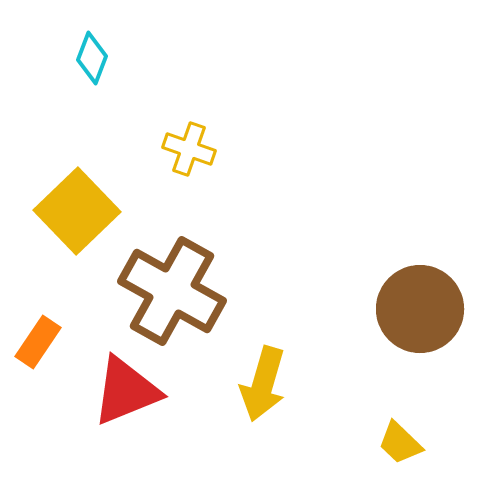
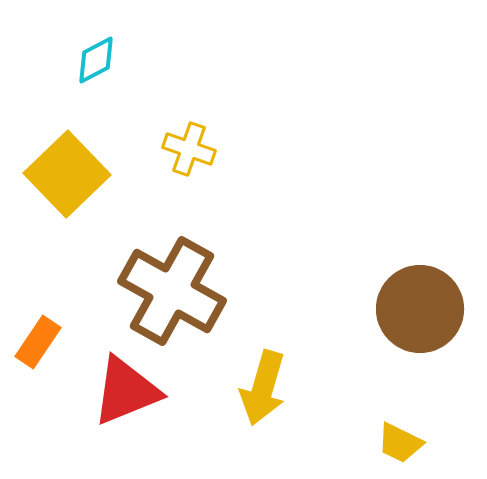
cyan diamond: moved 4 px right, 2 px down; rotated 42 degrees clockwise
yellow square: moved 10 px left, 37 px up
yellow arrow: moved 4 px down
yellow trapezoid: rotated 18 degrees counterclockwise
